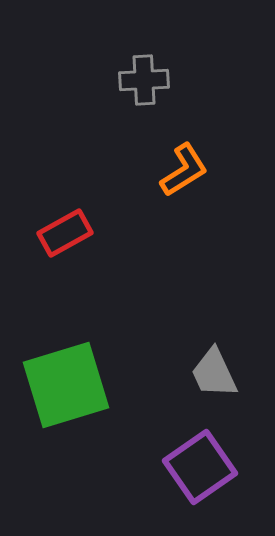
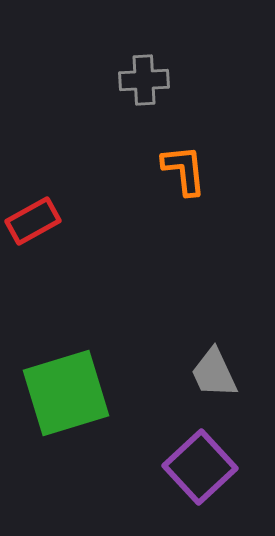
orange L-shape: rotated 64 degrees counterclockwise
red rectangle: moved 32 px left, 12 px up
green square: moved 8 px down
purple square: rotated 8 degrees counterclockwise
